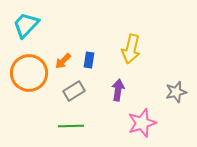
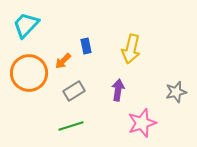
blue rectangle: moved 3 px left, 14 px up; rotated 21 degrees counterclockwise
green line: rotated 15 degrees counterclockwise
